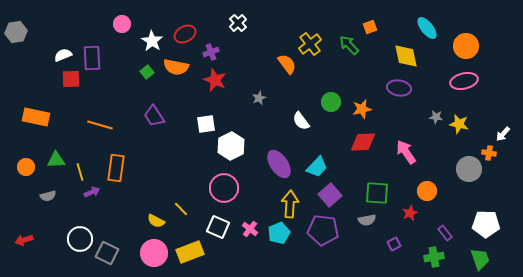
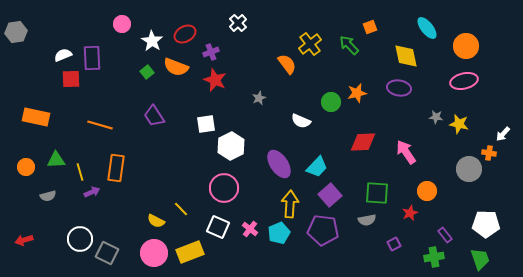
orange semicircle at (176, 67): rotated 10 degrees clockwise
orange star at (362, 109): moved 5 px left, 16 px up
white semicircle at (301, 121): rotated 30 degrees counterclockwise
purple rectangle at (445, 233): moved 2 px down
